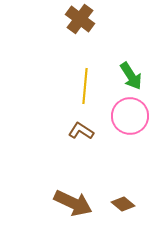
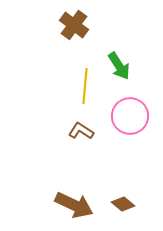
brown cross: moved 6 px left, 6 px down
green arrow: moved 12 px left, 10 px up
brown arrow: moved 1 px right, 2 px down
